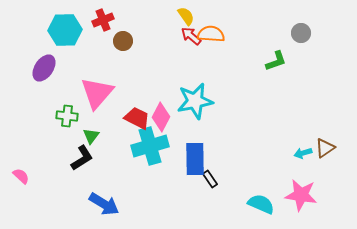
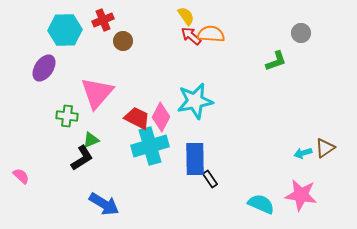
green triangle: moved 4 px down; rotated 30 degrees clockwise
